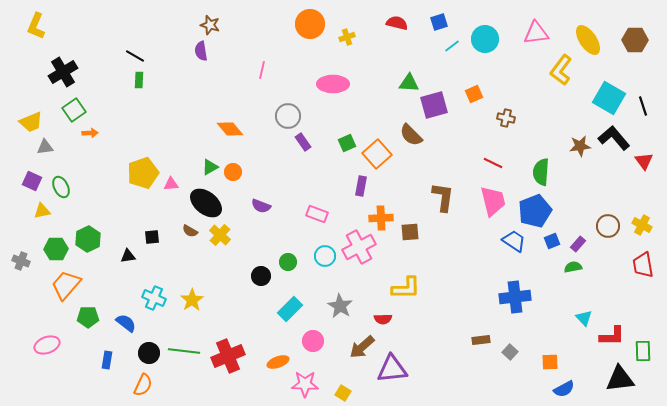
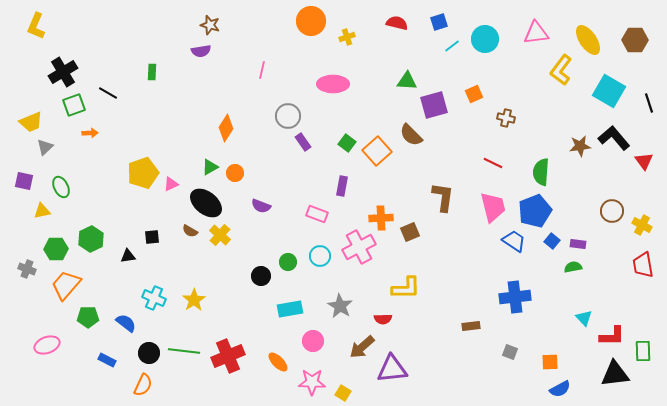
orange circle at (310, 24): moved 1 px right, 3 px up
purple semicircle at (201, 51): rotated 90 degrees counterclockwise
black line at (135, 56): moved 27 px left, 37 px down
green rectangle at (139, 80): moved 13 px right, 8 px up
green triangle at (409, 83): moved 2 px left, 2 px up
cyan square at (609, 98): moved 7 px up
black line at (643, 106): moved 6 px right, 3 px up
green square at (74, 110): moved 5 px up; rotated 15 degrees clockwise
orange diamond at (230, 129): moved 4 px left, 1 px up; rotated 72 degrees clockwise
green square at (347, 143): rotated 30 degrees counterclockwise
gray triangle at (45, 147): rotated 36 degrees counterclockwise
orange square at (377, 154): moved 3 px up
orange circle at (233, 172): moved 2 px right, 1 px down
purple square at (32, 181): moved 8 px left; rotated 12 degrees counterclockwise
pink triangle at (171, 184): rotated 21 degrees counterclockwise
purple rectangle at (361, 186): moved 19 px left
pink trapezoid at (493, 201): moved 6 px down
brown circle at (608, 226): moved 4 px right, 15 px up
brown square at (410, 232): rotated 18 degrees counterclockwise
green hexagon at (88, 239): moved 3 px right
blue square at (552, 241): rotated 28 degrees counterclockwise
purple rectangle at (578, 244): rotated 56 degrees clockwise
cyan circle at (325, 256): moved 5 px left
gray cross at (21, 261): moved 6 px right, 8 px down
yellow star at (192, 300): moved 2 px right
cyan rectangle at (290, 309): rotated 35 degrees clockwise
brown rectangle at (481, 340): moved 10 px left, 14 px up
gray square at (510, 352): rotated 21 degrees counterclockwise
blue rectangle at (107, 360): rotated 72 degrees counterclockwise
orange ellipse at (278, 362): rotated 65 degrees clockwise
black triangle at (620, 379): moved 5 px left, 5 px up
pink star at (305, 384): moved 7 px right, 2 px up
blue semicircle at (564, 389): moved 4 px left
